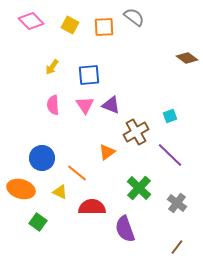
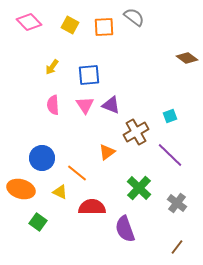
pink diamond: moved 2 px left, 1 px down
